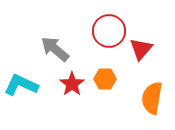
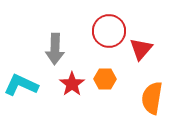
gray arrow: rotated 128 degrees counterclockwise
